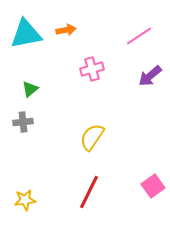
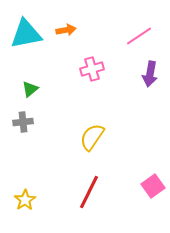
purple arrow: moved 2 px up; rotated 40 degrees counterclockwise
yellow star: rotated 25 degrees counterclockwise
